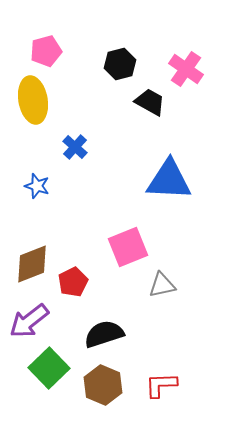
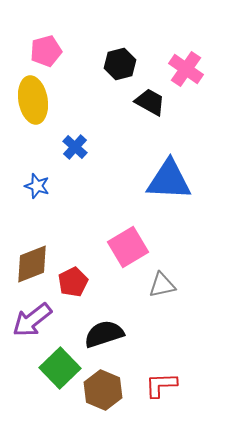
pink square: rotated 9 degrees counterclockwise
purple arrow: moved 3 px right, 1 px up
green square: moved 11 px right
brown hexagon: moved 5 px down
